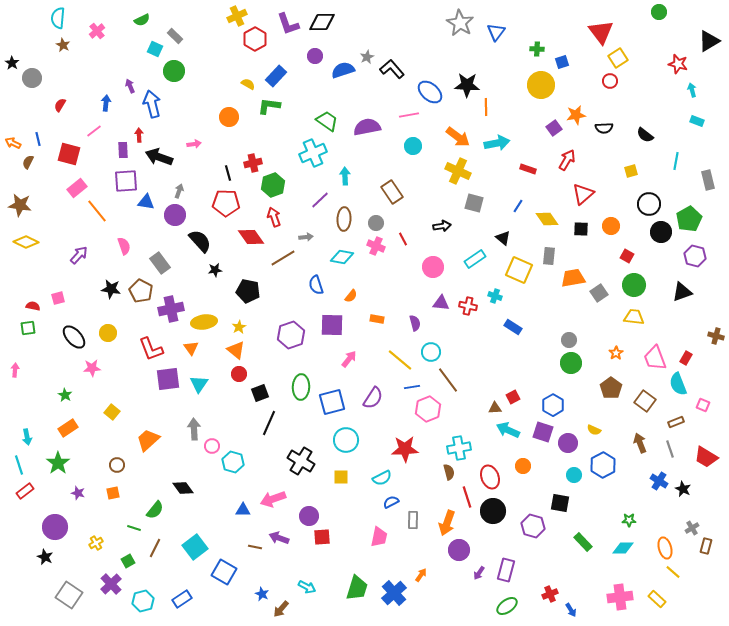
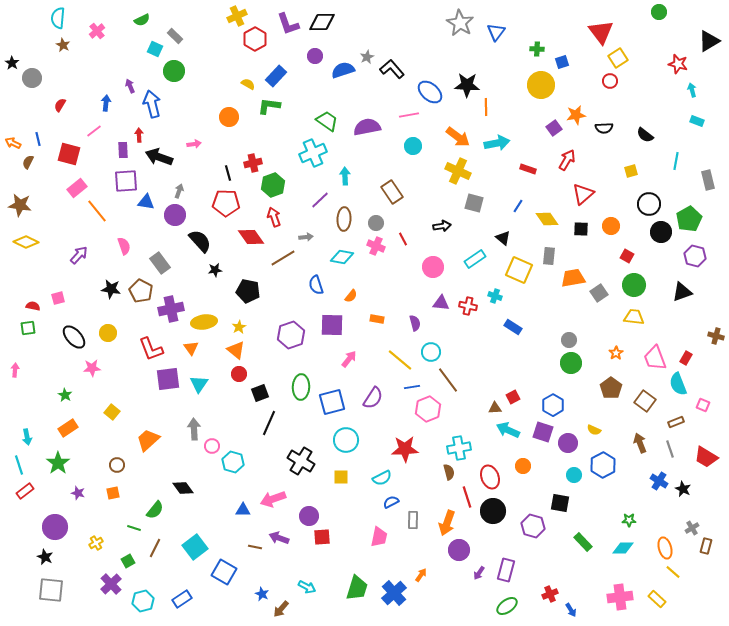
gray square at (69, 595): moved 18 px left, 5 px up; rotated 28 degrees counterclockwise
